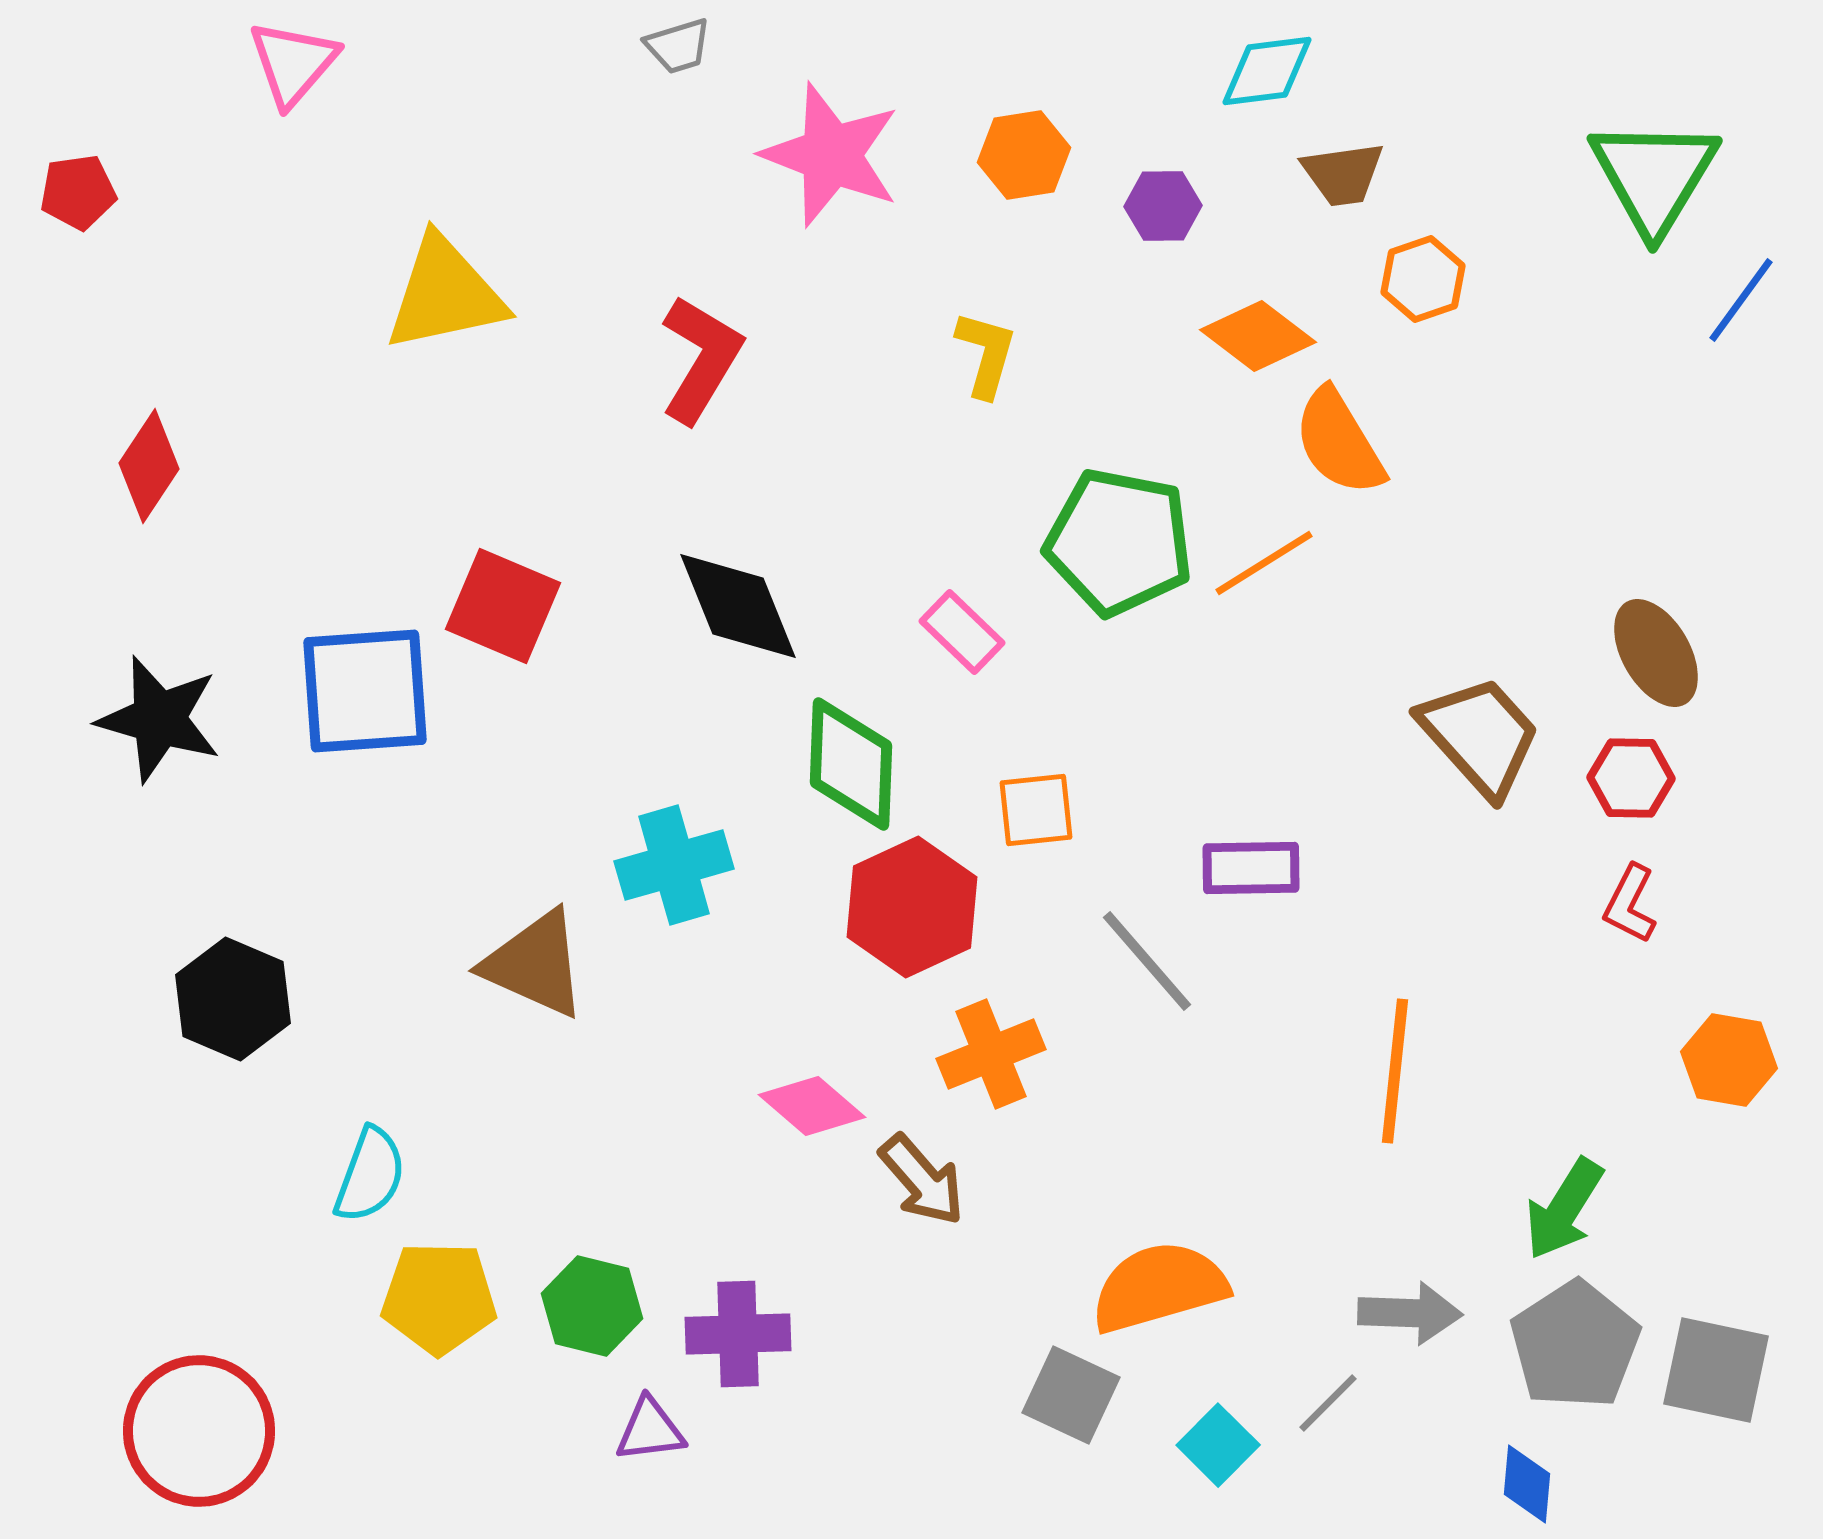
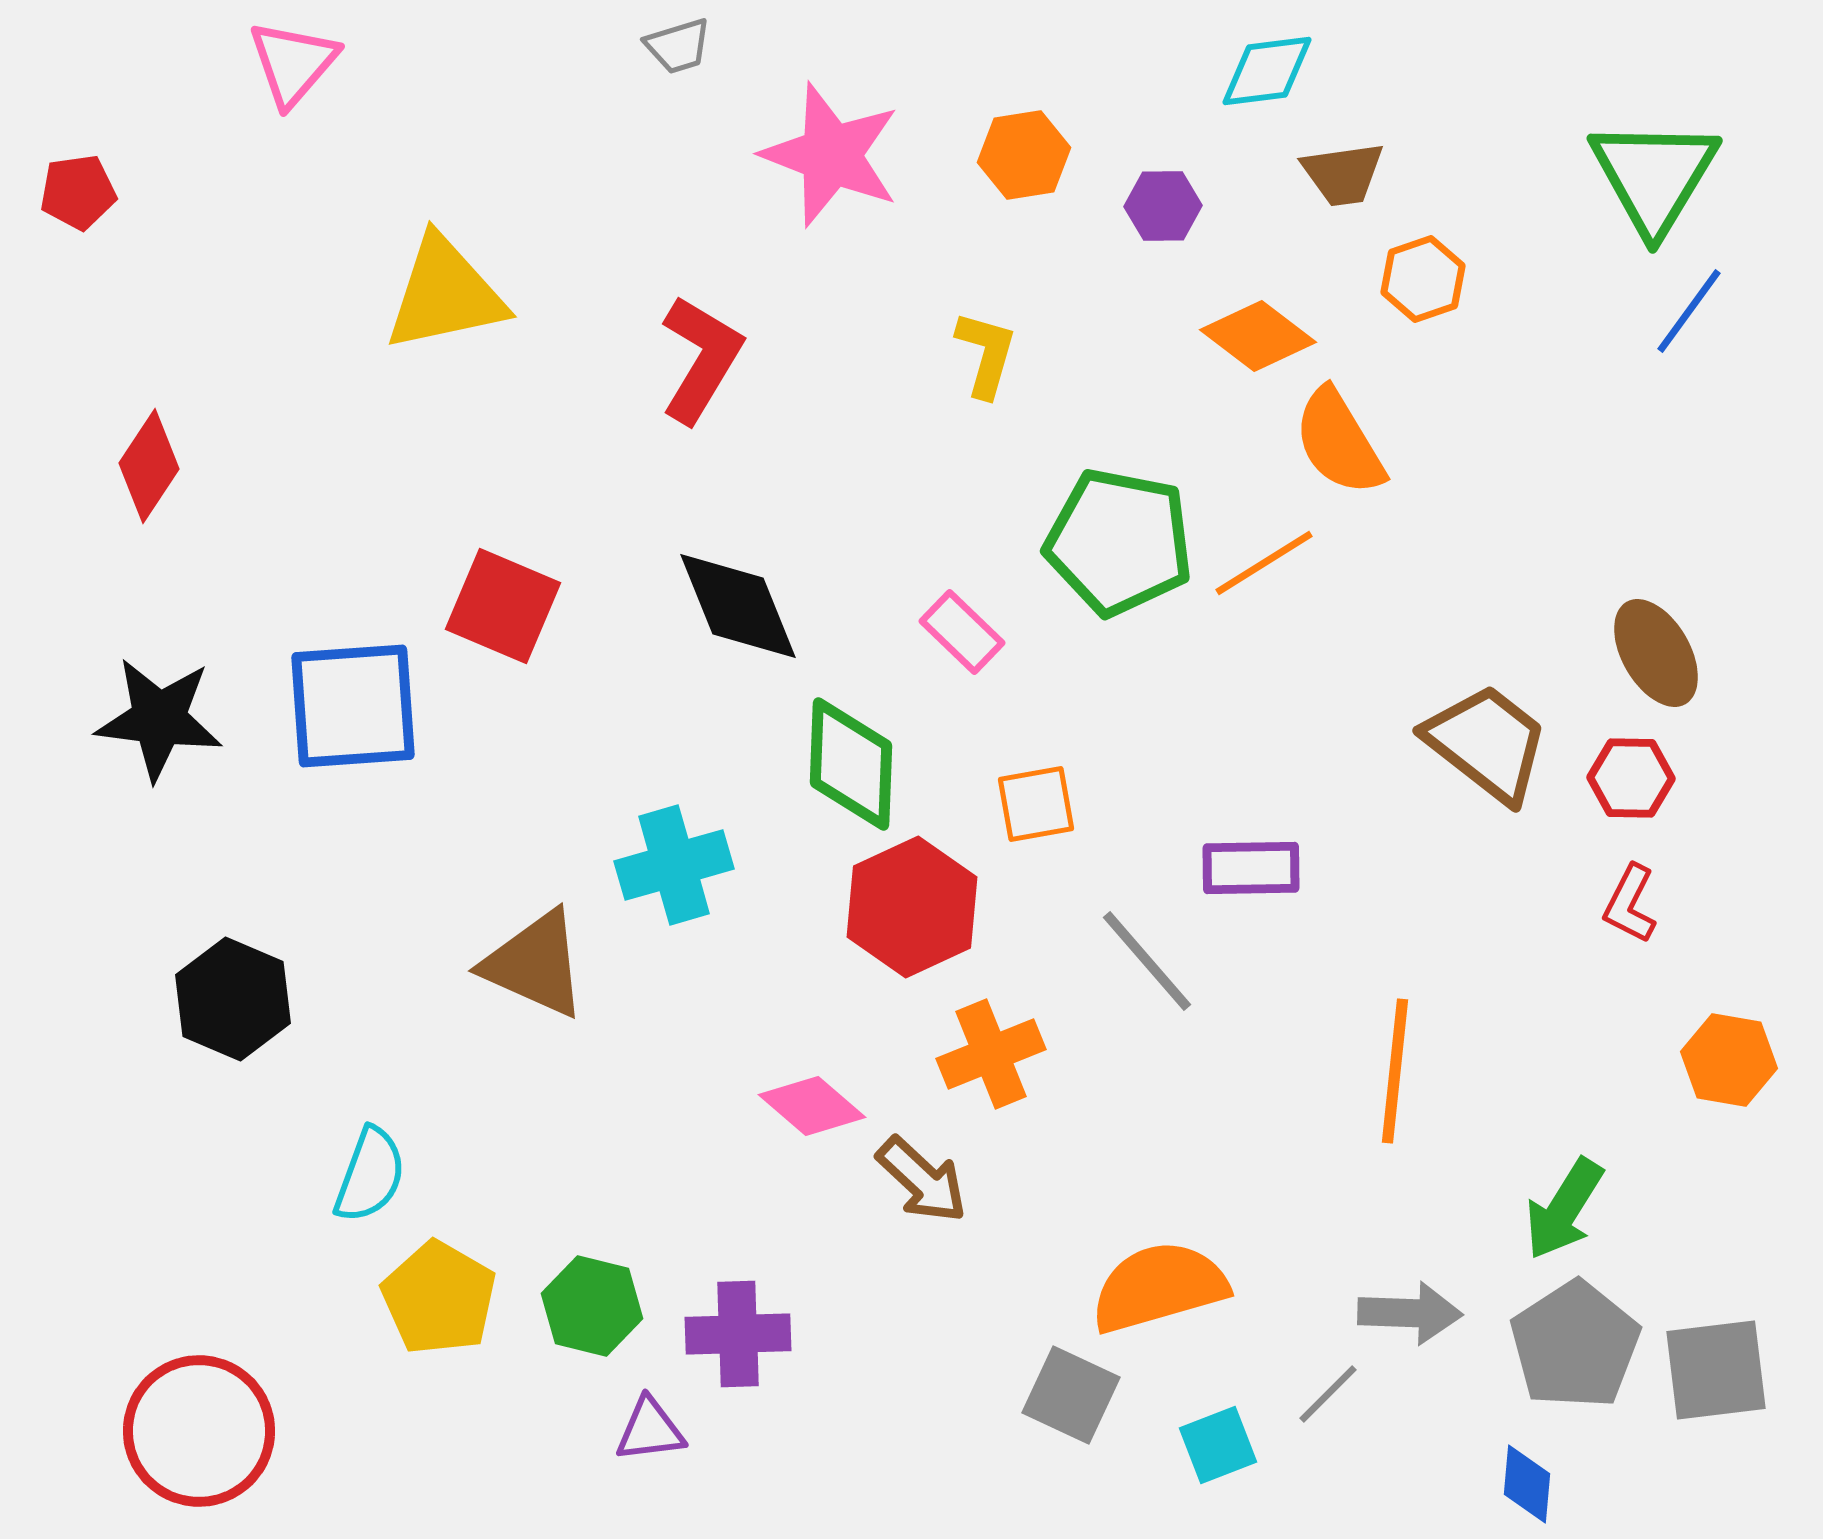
blue line at (1741, 300): moved 52 px left, 11 px down
blue square at (365, 691): moved 12 px left, 15 px down
black star at (159, 719): rotated 9 degrees counterclockwise
brown trapezoid at (1480, 736): moved 7 px right, 7 px down; rotated 10 degrees counterclockwise
orange square at (1036, 810): moved 6 px up; rotated 4 degrees counterclockwise
brown arrow at (922, 1180): rotated 6 degrees counterclockwise
yellow pentagon at (439, 1298): rotated 29 degrees clockwise
gray square at (1716, 1370): rotated 19 degrees counterclockwise
gray line at (1328, 1403): moved 9 px up
cyan square at (1218, 1445): rotated 24 degrees clockwise
